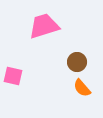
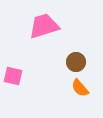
brown circle: moved 1 px left
orange semicircle: moved 2 px left
